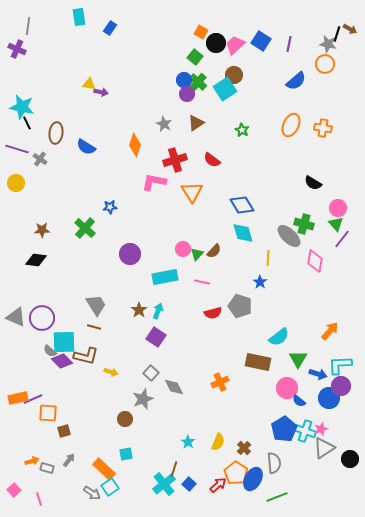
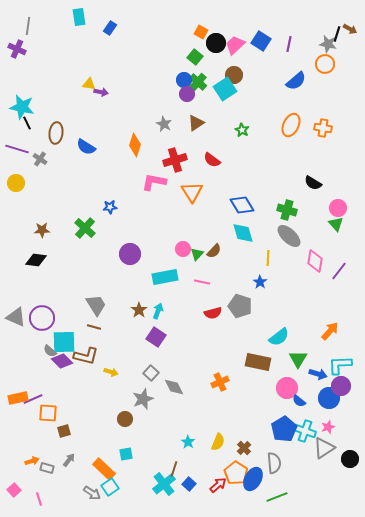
green cross at (304, 224): moved 17 px left, 14 px up
purple line at (342, 239): moved 3 px left, 32 px down
pink star at (321, 429): moved 7 px right, 2 px up
